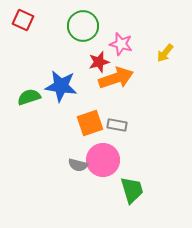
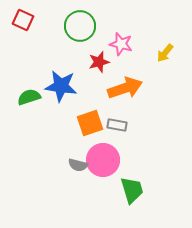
green circle: moved 3 px left
orange arrow: moved 9 px right, 10 px down
